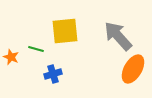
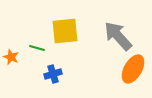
green line: moved 1 px right, 1 px up
